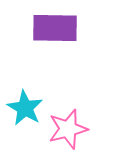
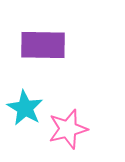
purple rectangle: moved 12 px left, 17 px down
